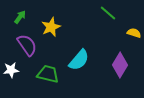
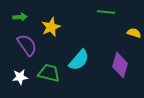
green line: moved 2 px left, 1 px up; rotated 36 degrees counterclockwise
green arrow: rotated 48 degrees clockwise
purple diamond: rotated 15 degrees counterclockwise
white star: moved 9 px right, 7 px down
green trapezoid: moved 1 px right, 1 px up
